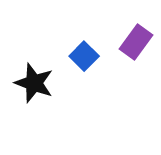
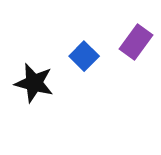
black star: rotated 6 degrees counterclockwise
